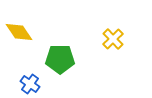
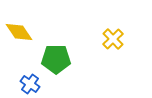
green pentagon: moved 4 px left
